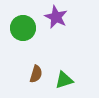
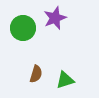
purple star: moved 1 px left, 1 px down; rotated 25 degrees clockwise
green triangle: moved 1 px right
